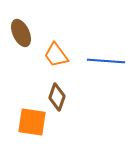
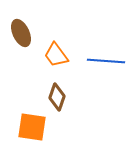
orange square: moved 5 px down
